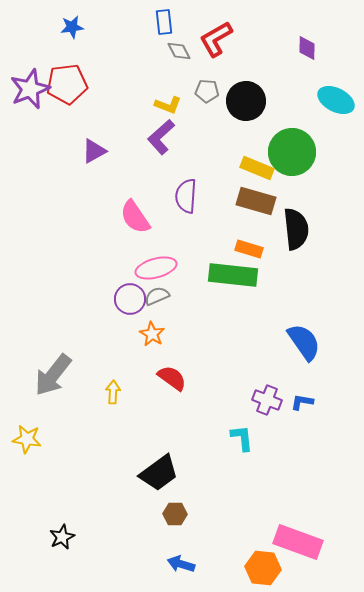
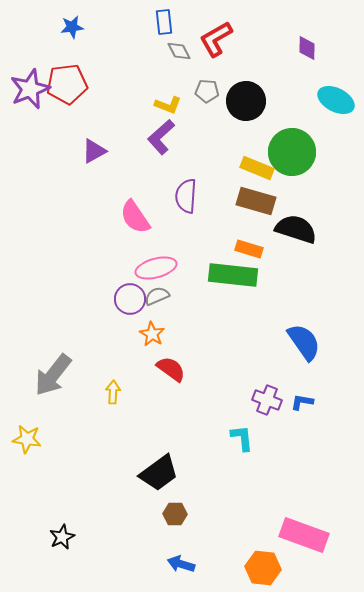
black semicircle: rotated 66 degrees counterclockwise
red semicircle: moved 1 px left, 9 px up
pink rectangle: moved 6 px right, 7 px up
